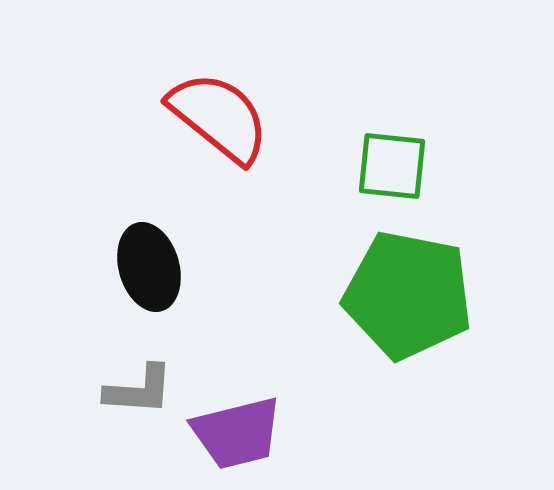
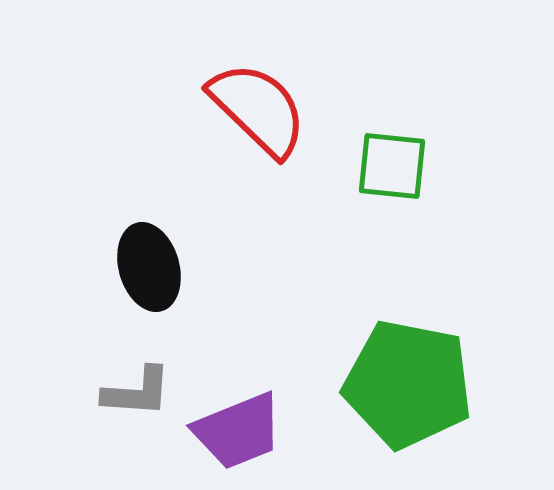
red semicircle: moved 39 px right, 8 px up; rotated 5 degrees clockwise
green pentagon: moved 89 px down
gray L-shape: moved 2 px left, 2 px down
purple trapezoid: moved 1 px right, 2 px up; rotated 8 degrees counterclockwise
